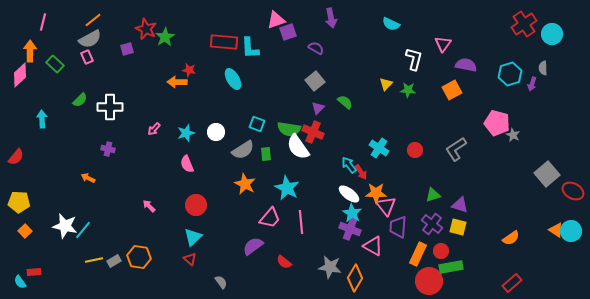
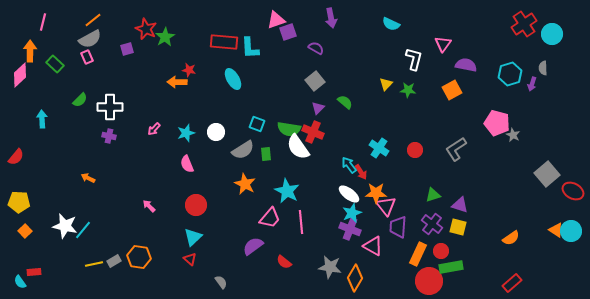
purple cross at (108, 149): moved 1 px right, 13 px up
cyan star at (287, 188): moved 3 px down
cyan star at (352, 213): rotated 18 degrees clockwise
yellow line at (94, 260): moved 4 px down
